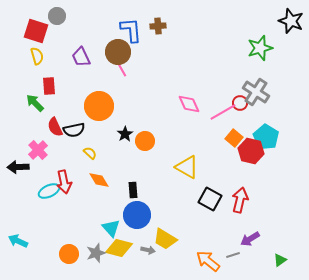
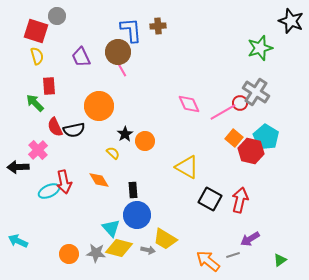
yellow semicircle at (90, 153): moved 23 px right
gray star at (96, 253): rotated 24 degrees clockwise
